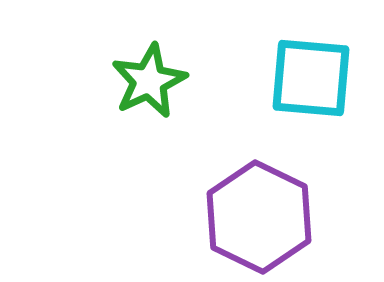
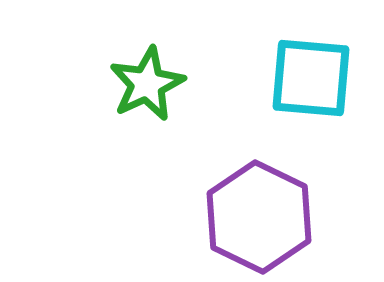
green star: moved 2 px left, 3 px down
